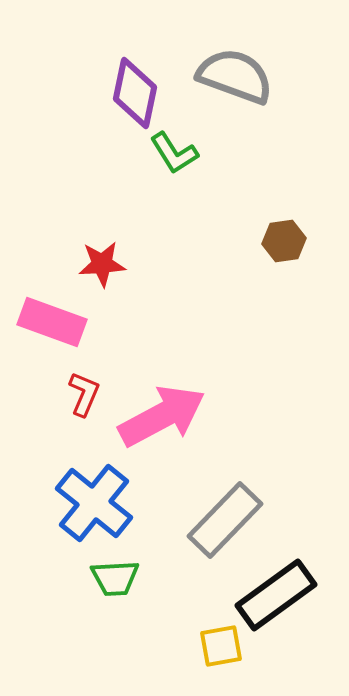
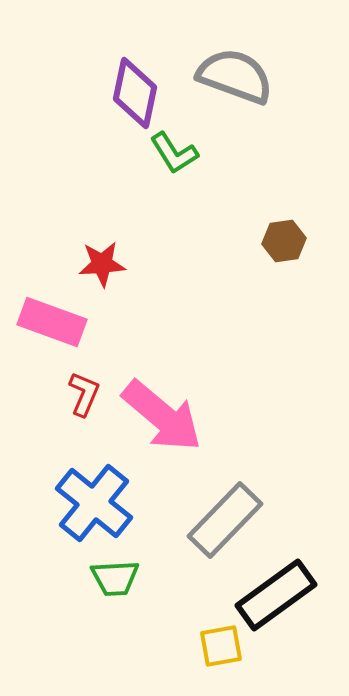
pink arrow: rotated 68 degrees clockwise
